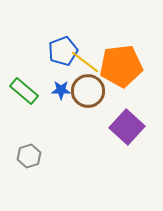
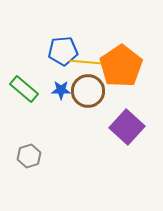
blue pentagon: rotated 16 degrees clockwise
yellow line: rotated 32 degrees counterclockwise
orange pentagon: rotated 27 degrees counterclockwise
green rectangle: moved 2 px up
